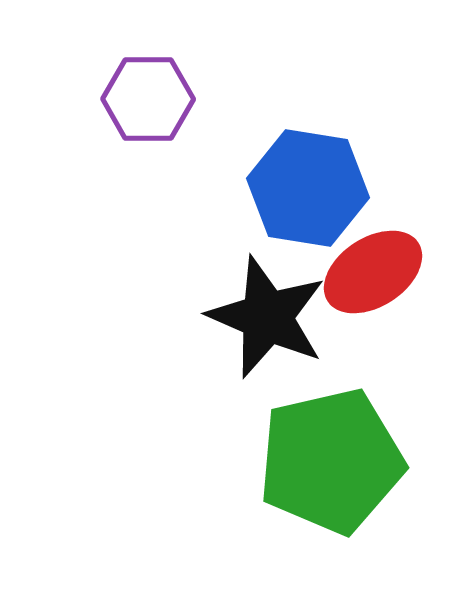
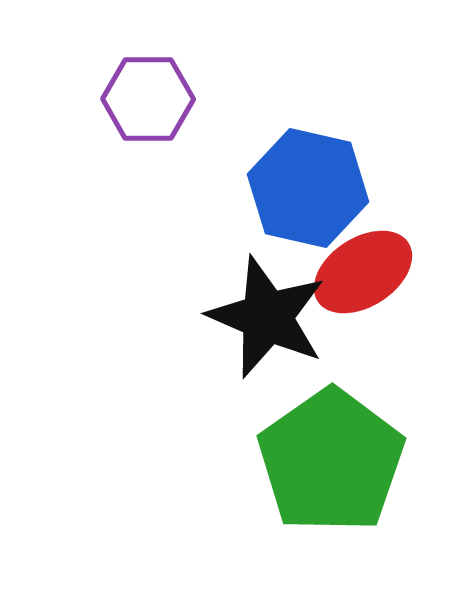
blue hexagon: rotated 4 degrees clockwise
red ellipse: moved 10 px left
green pentagon: rotated 22 degrees counterclockwise
